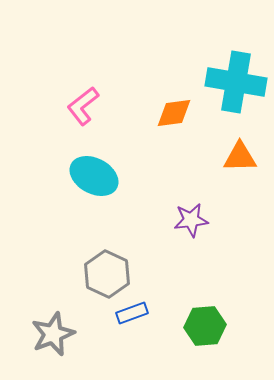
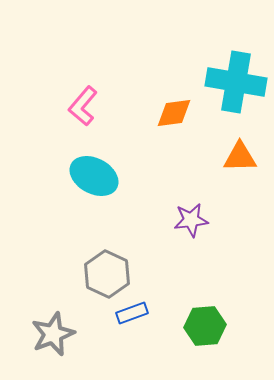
pink L-shape: rotated 12 degrees counterclockwise
